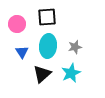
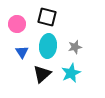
black square: rotated 18 degrees clockwise
